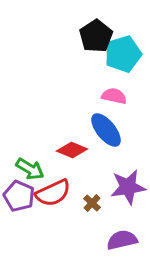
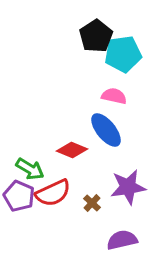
cyan pentagon: rotated 9 degrees clockwise
